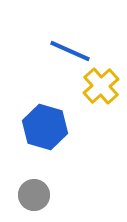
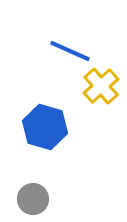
gray circle: moved 1 px left, 4 px down
